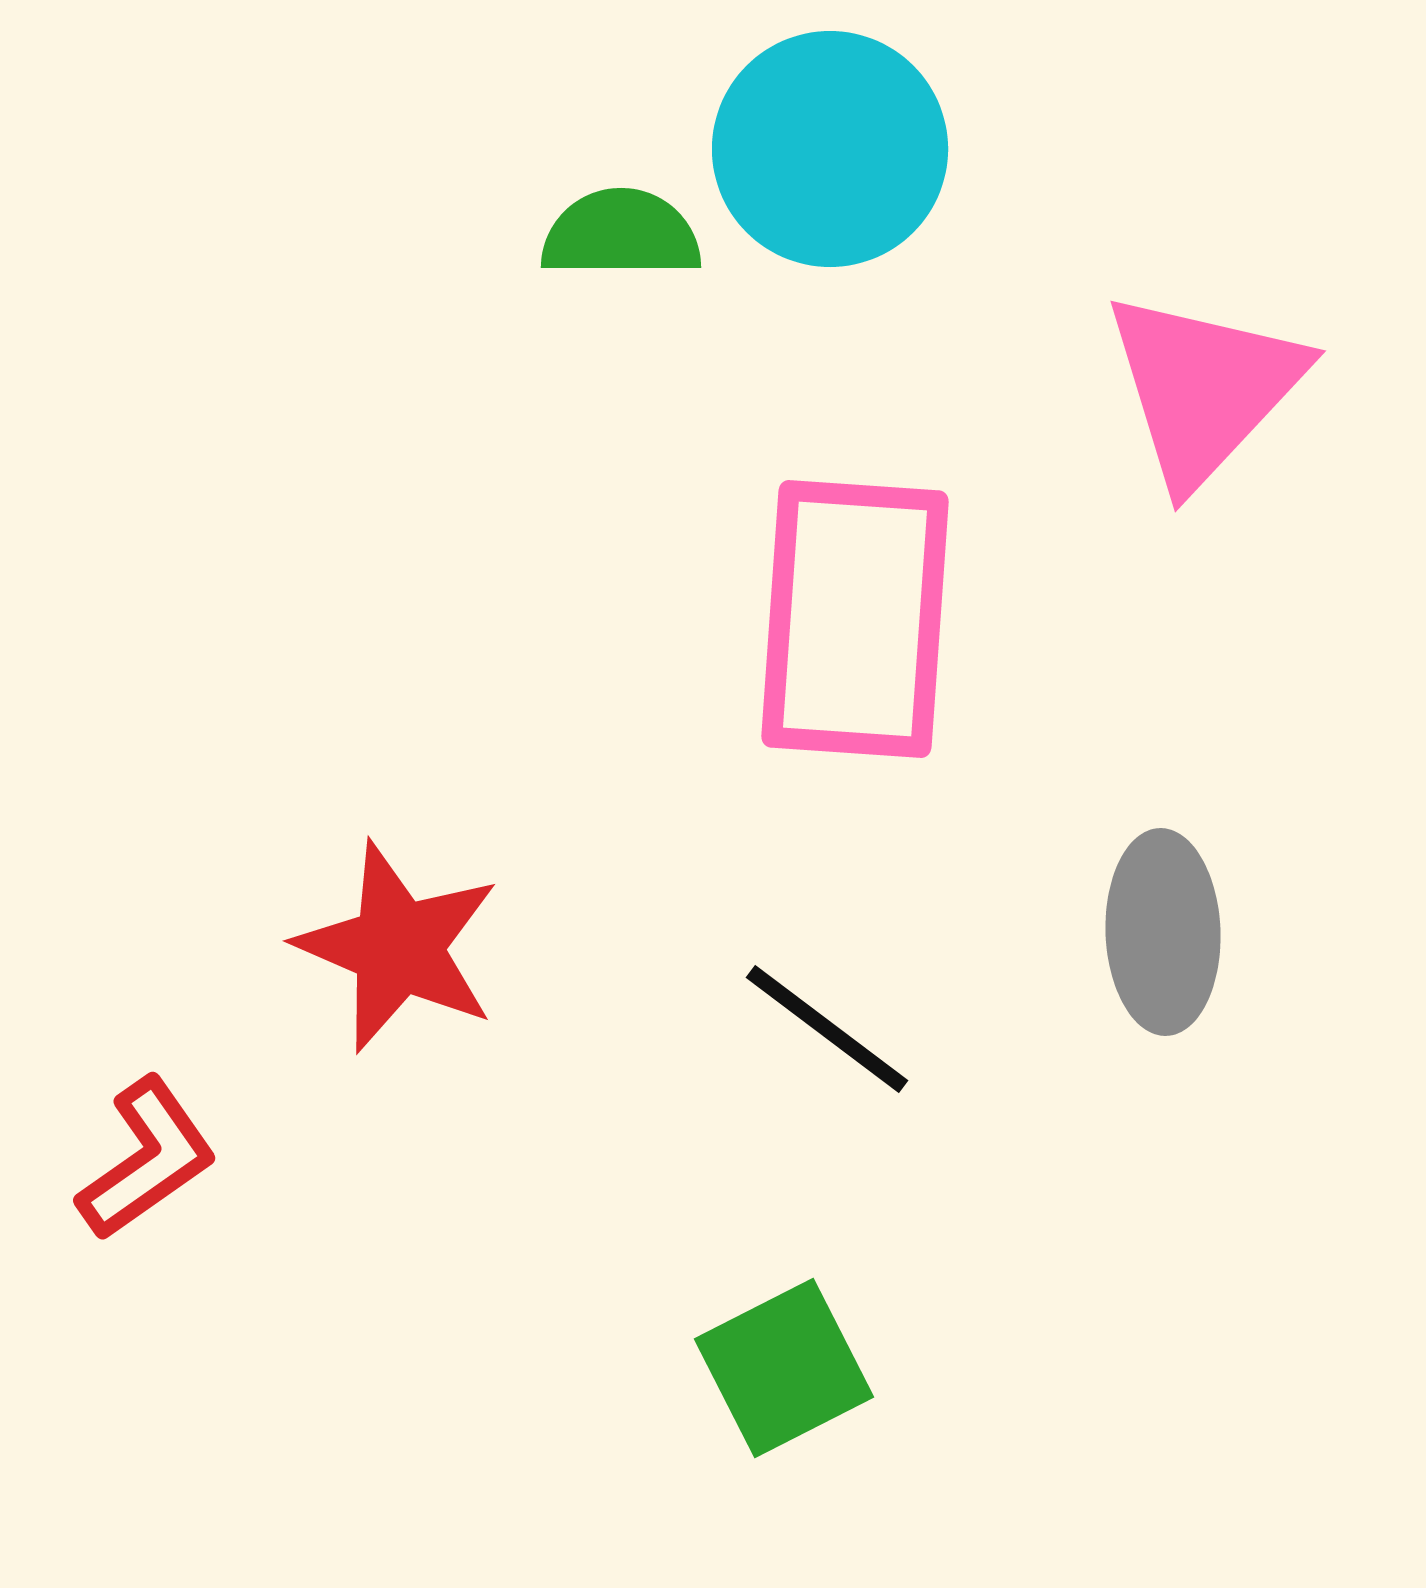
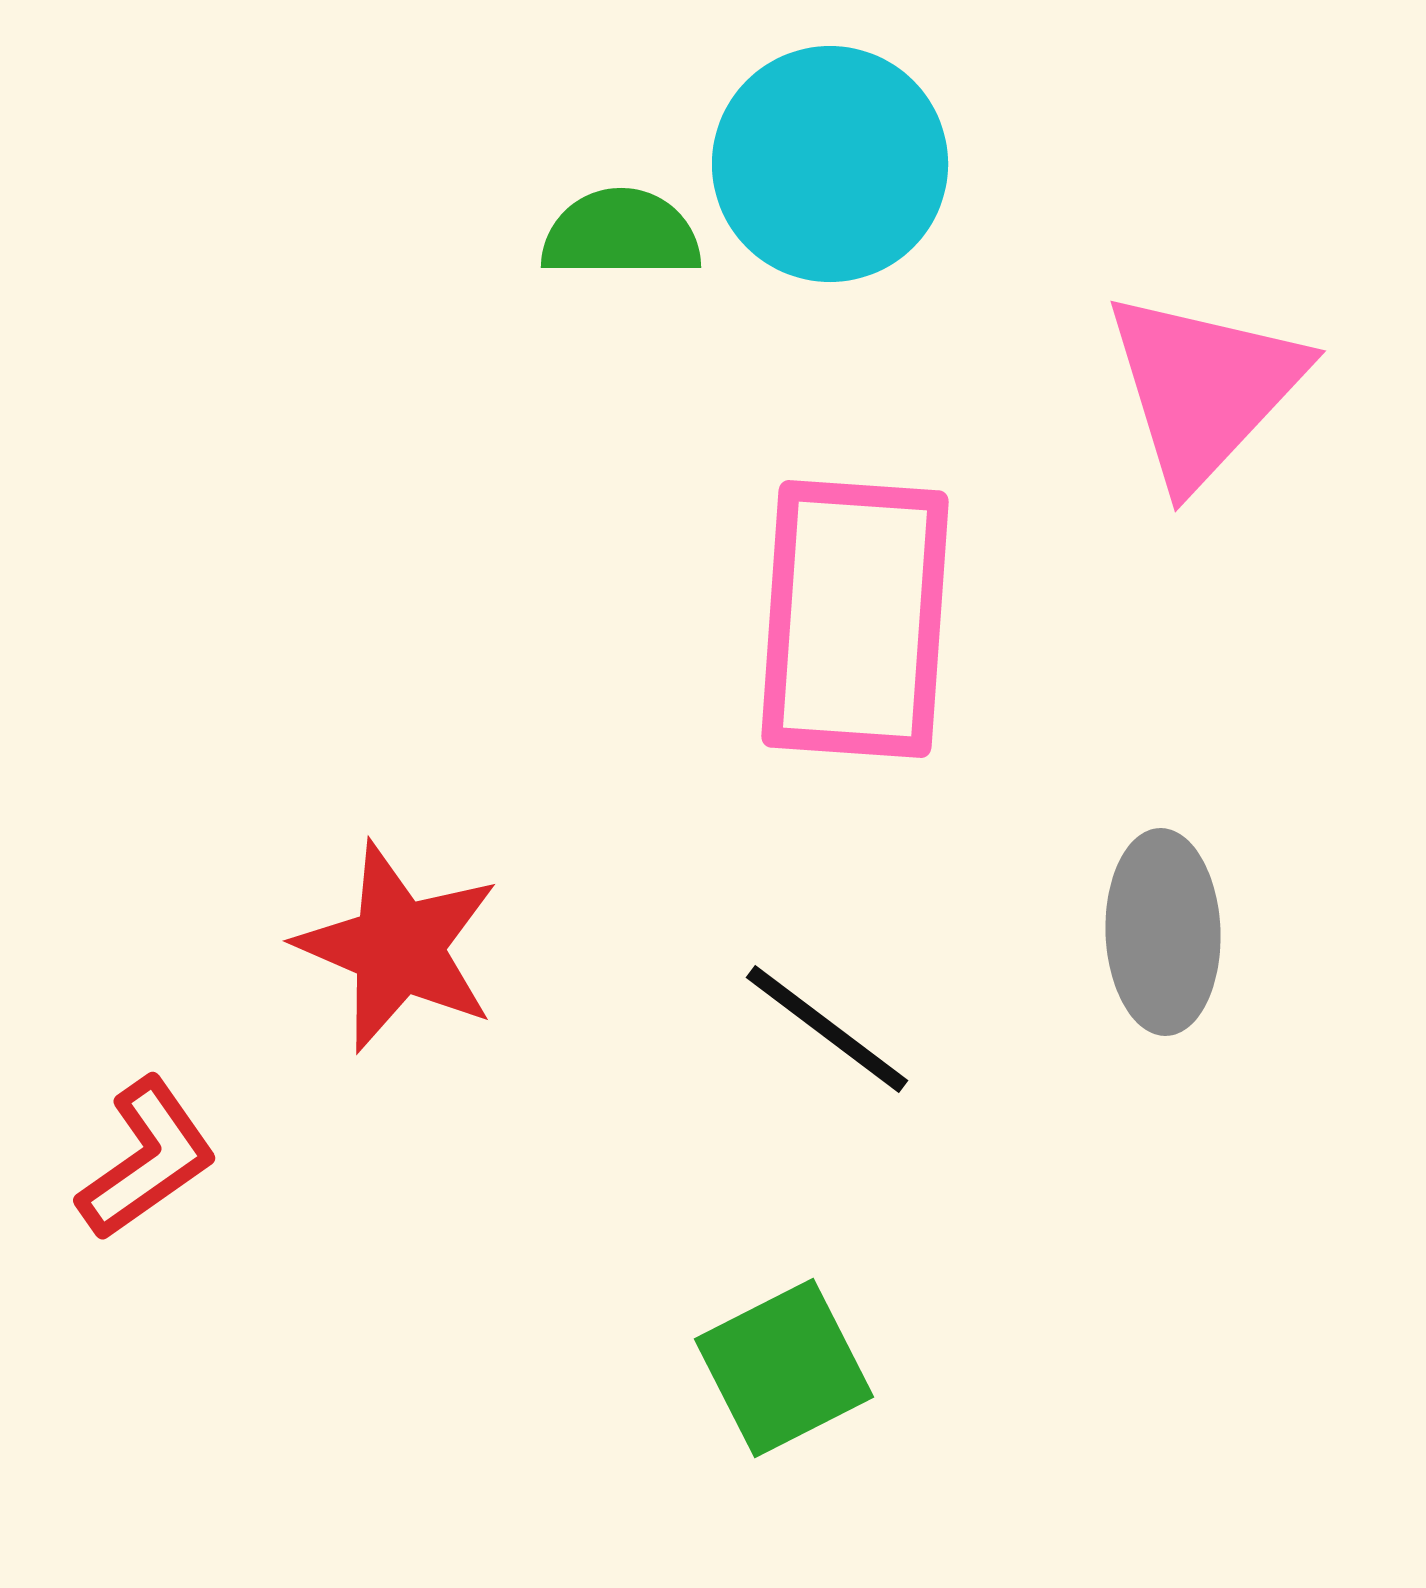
cyan circle: moved 15 px down
